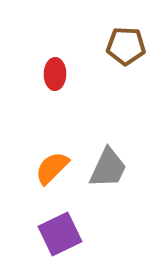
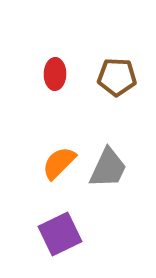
brown pentagon: moved 9 px left, 31 px down
orange semicircle: moved 7 px right, 5 px up
